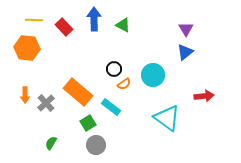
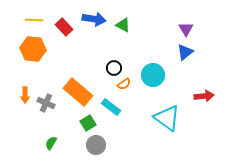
blue arrow: rotated 100 degrees clockwise
orange hexagon: moved 6 px right, 1 px down
black circle: moved 1 px up
gray cross: rotated 24 degrees counterclockwise
